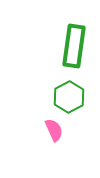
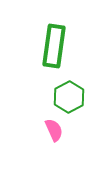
green rectangle: moved 20 px left
